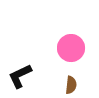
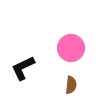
black L-shape: moved 3 px right, 8 px up
